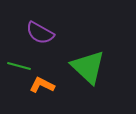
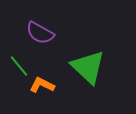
green line: rotated 35 degrees clockwise
